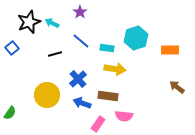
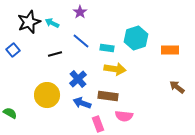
blue square: moved 1 px right, 2 px down
green semicircle: rotated 96 degrees counterclockwise
pink rectangle: rotated 56 degrees counterclockwise
